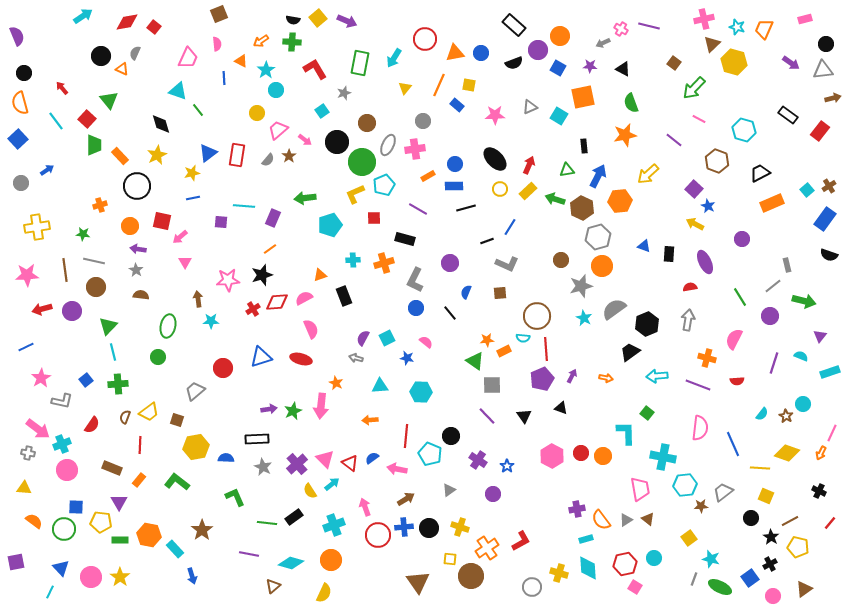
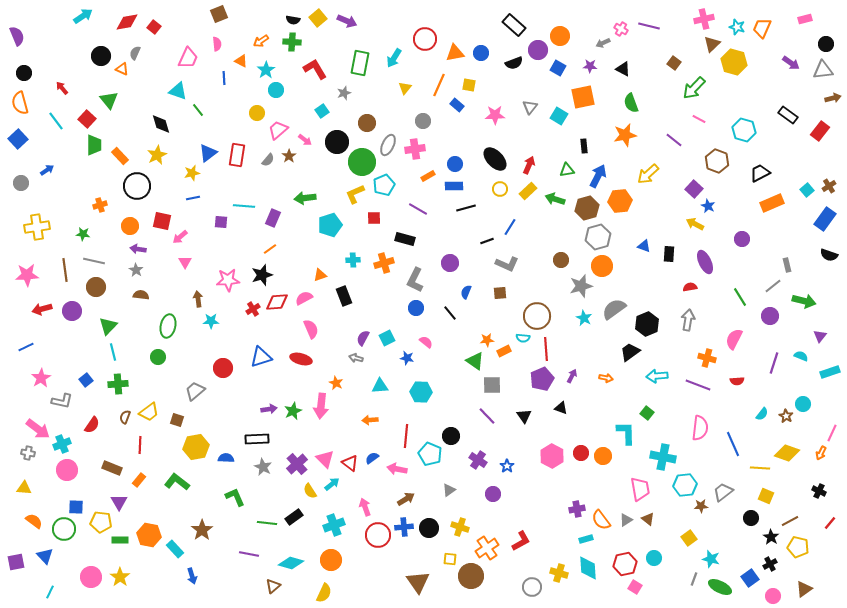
orange trapezoid at (764, 29): moved 2 px left, 1 px up
gray triangle at (530, 107): rotated 28 degrees counterclockwise
brown hexagon at (582, 208): moved 5 px right; rotated 20 degrees clockwise
blue triangle at (61, 568): moved 16 px left, 12 px up
